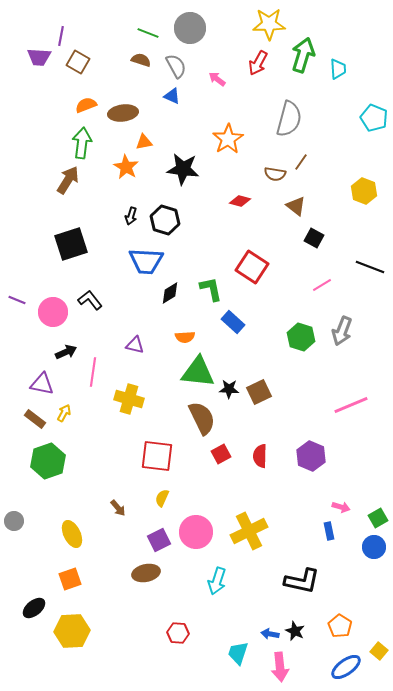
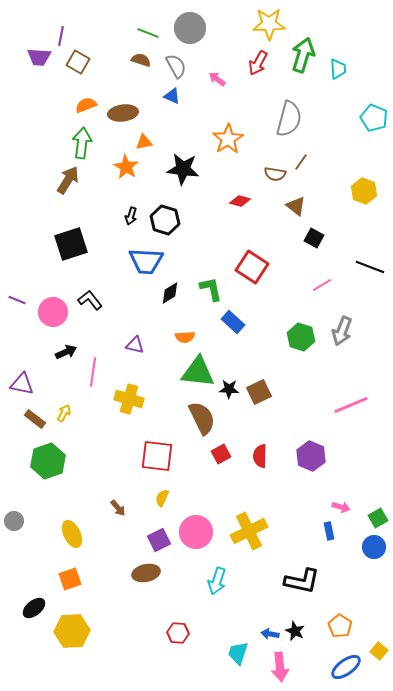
purple triangle at (42, 384): moved 20 px left
